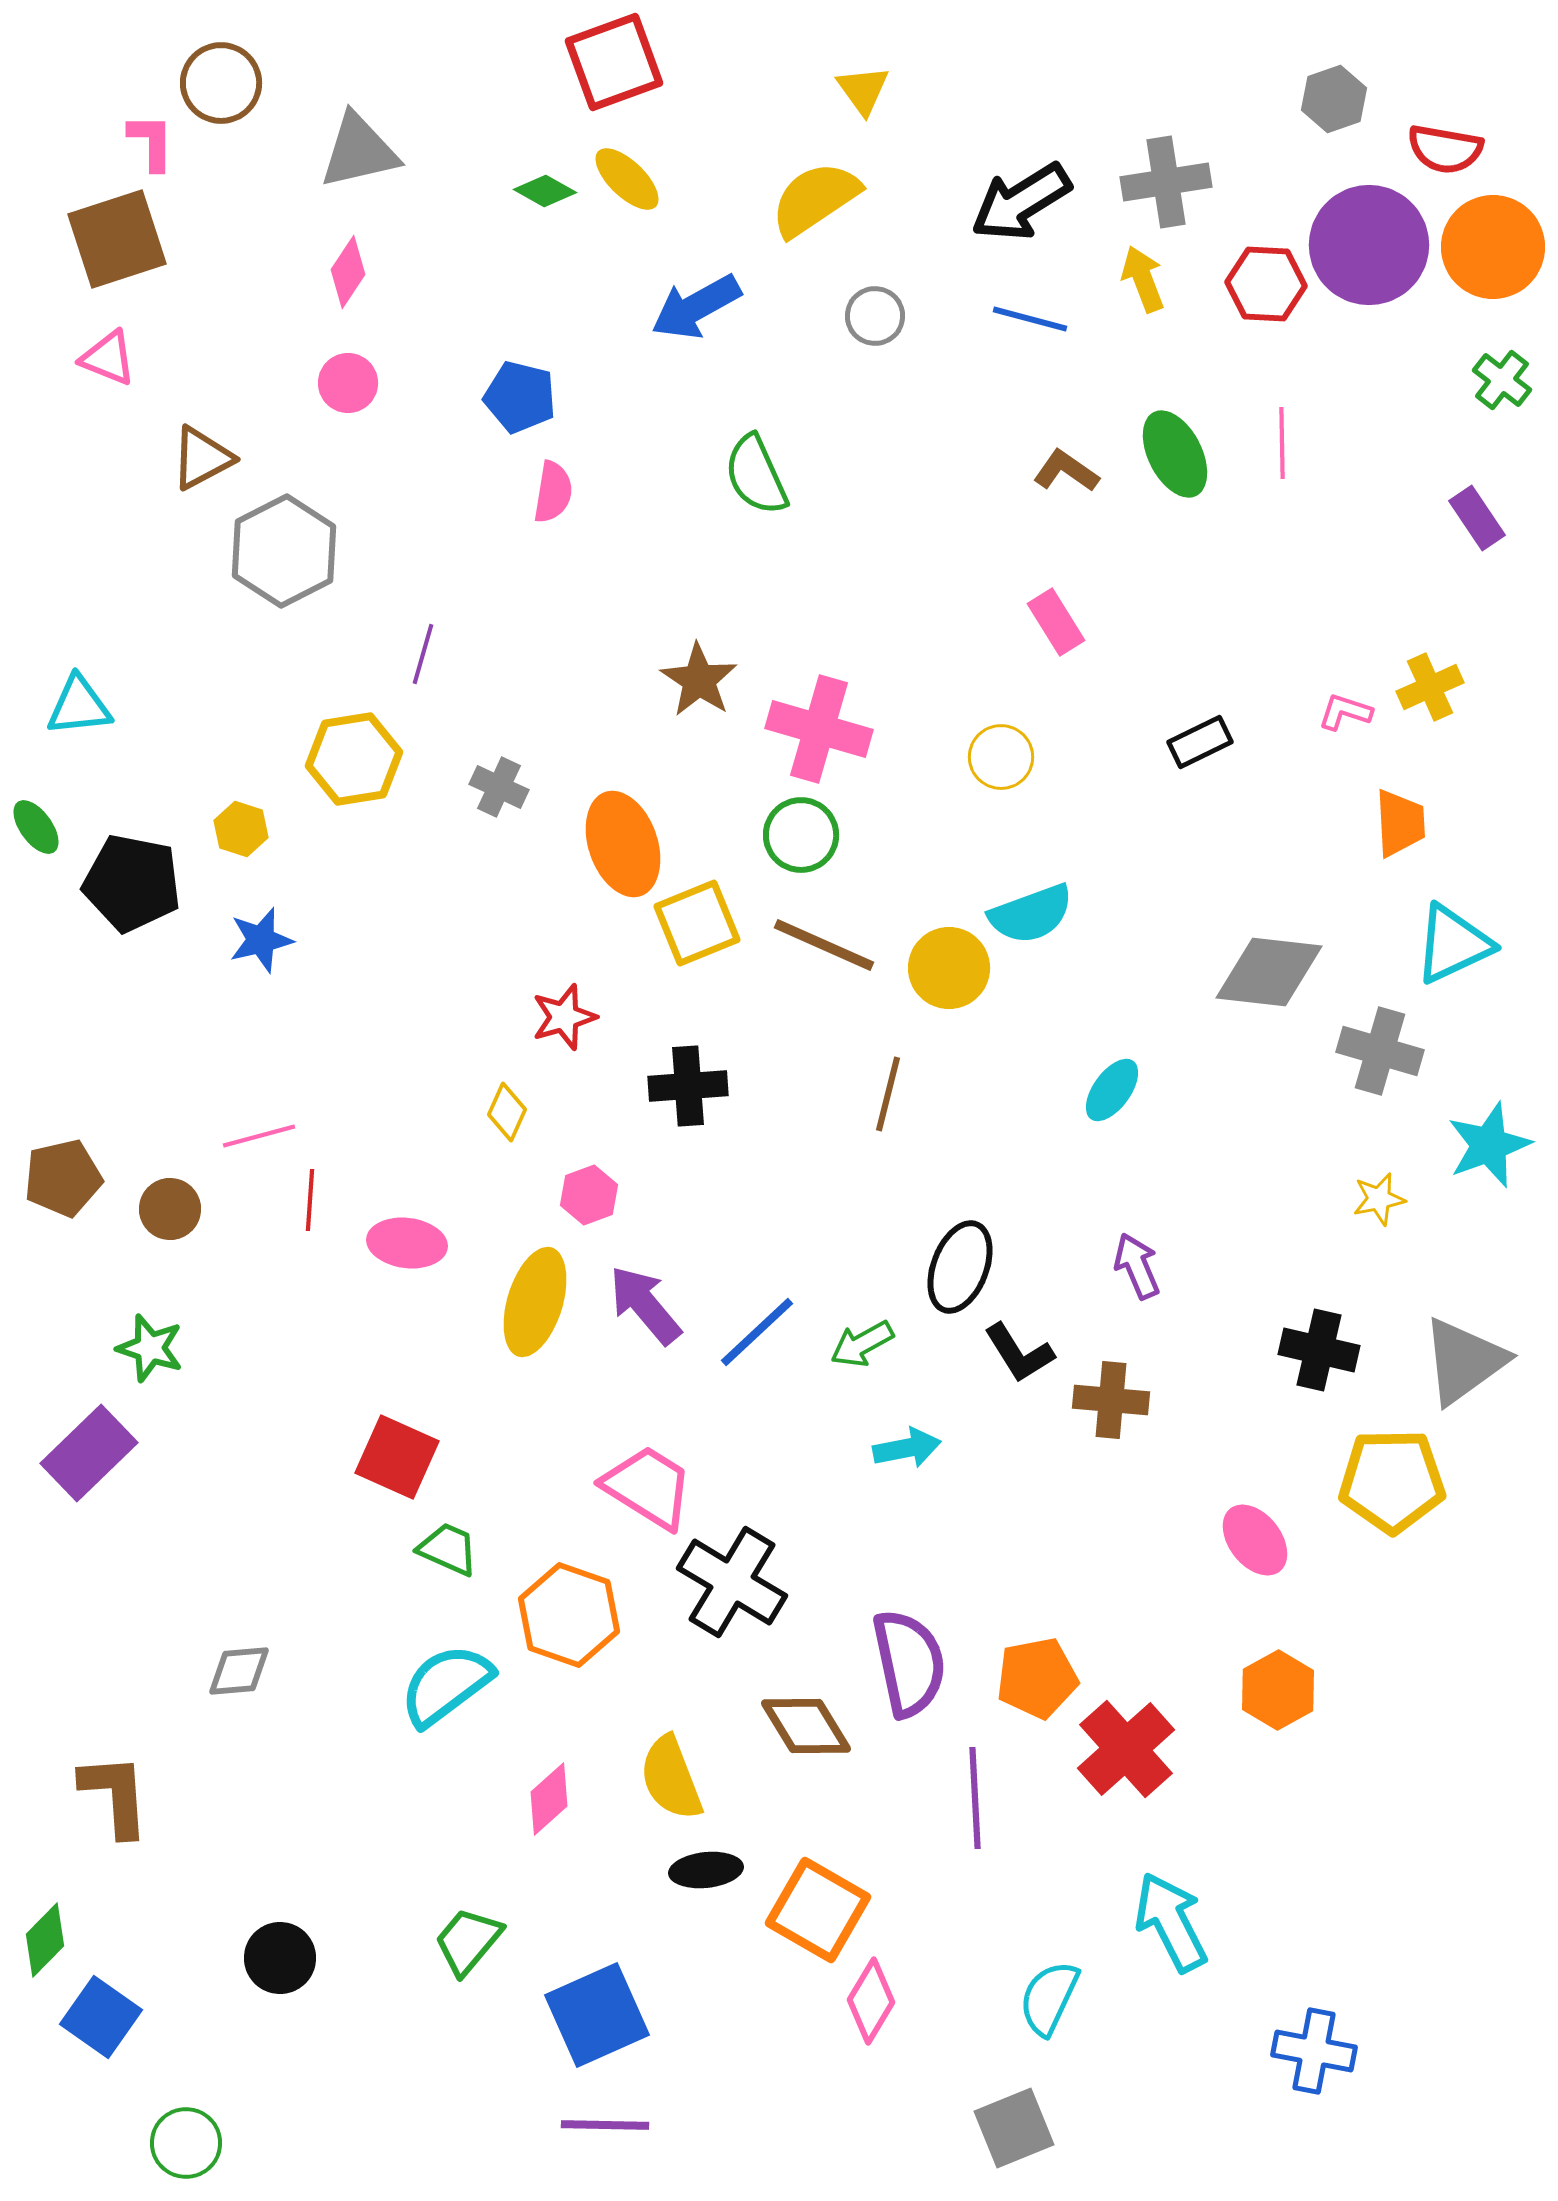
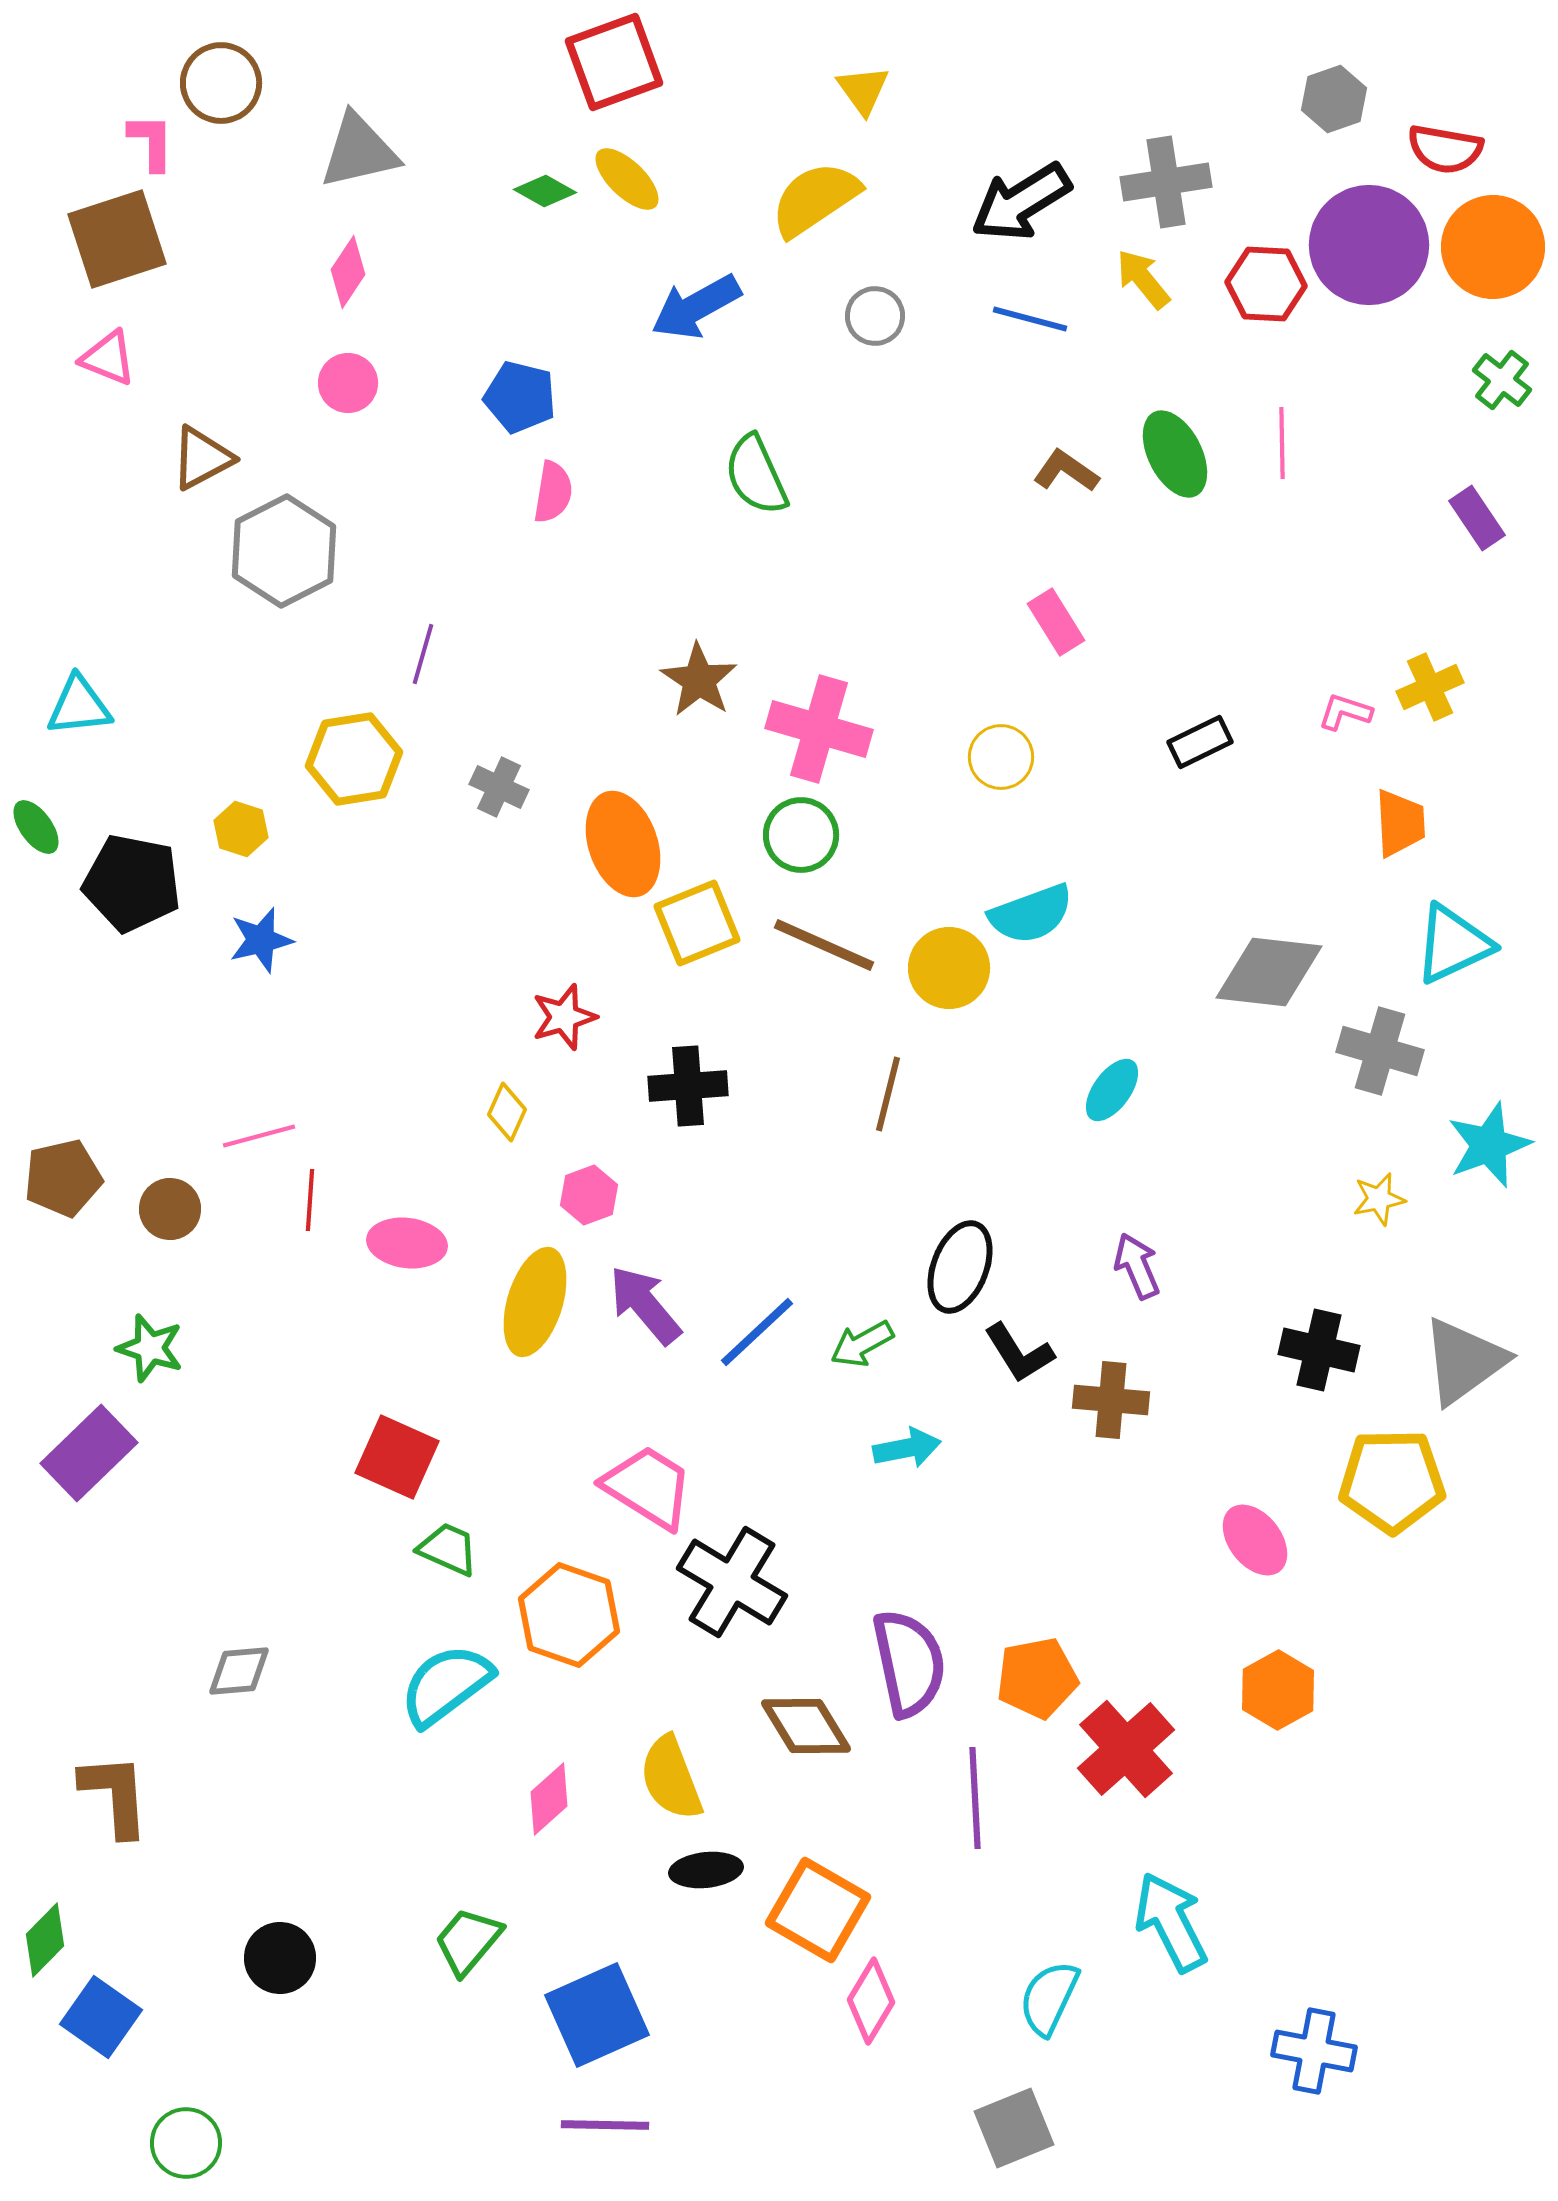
yellow arrow at (1143, 279): rotated 18 degrees counterclockwise
